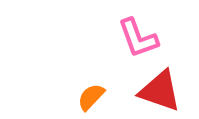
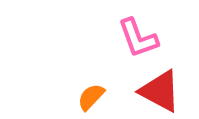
red triangle: rotated 9 degrees clockwise
